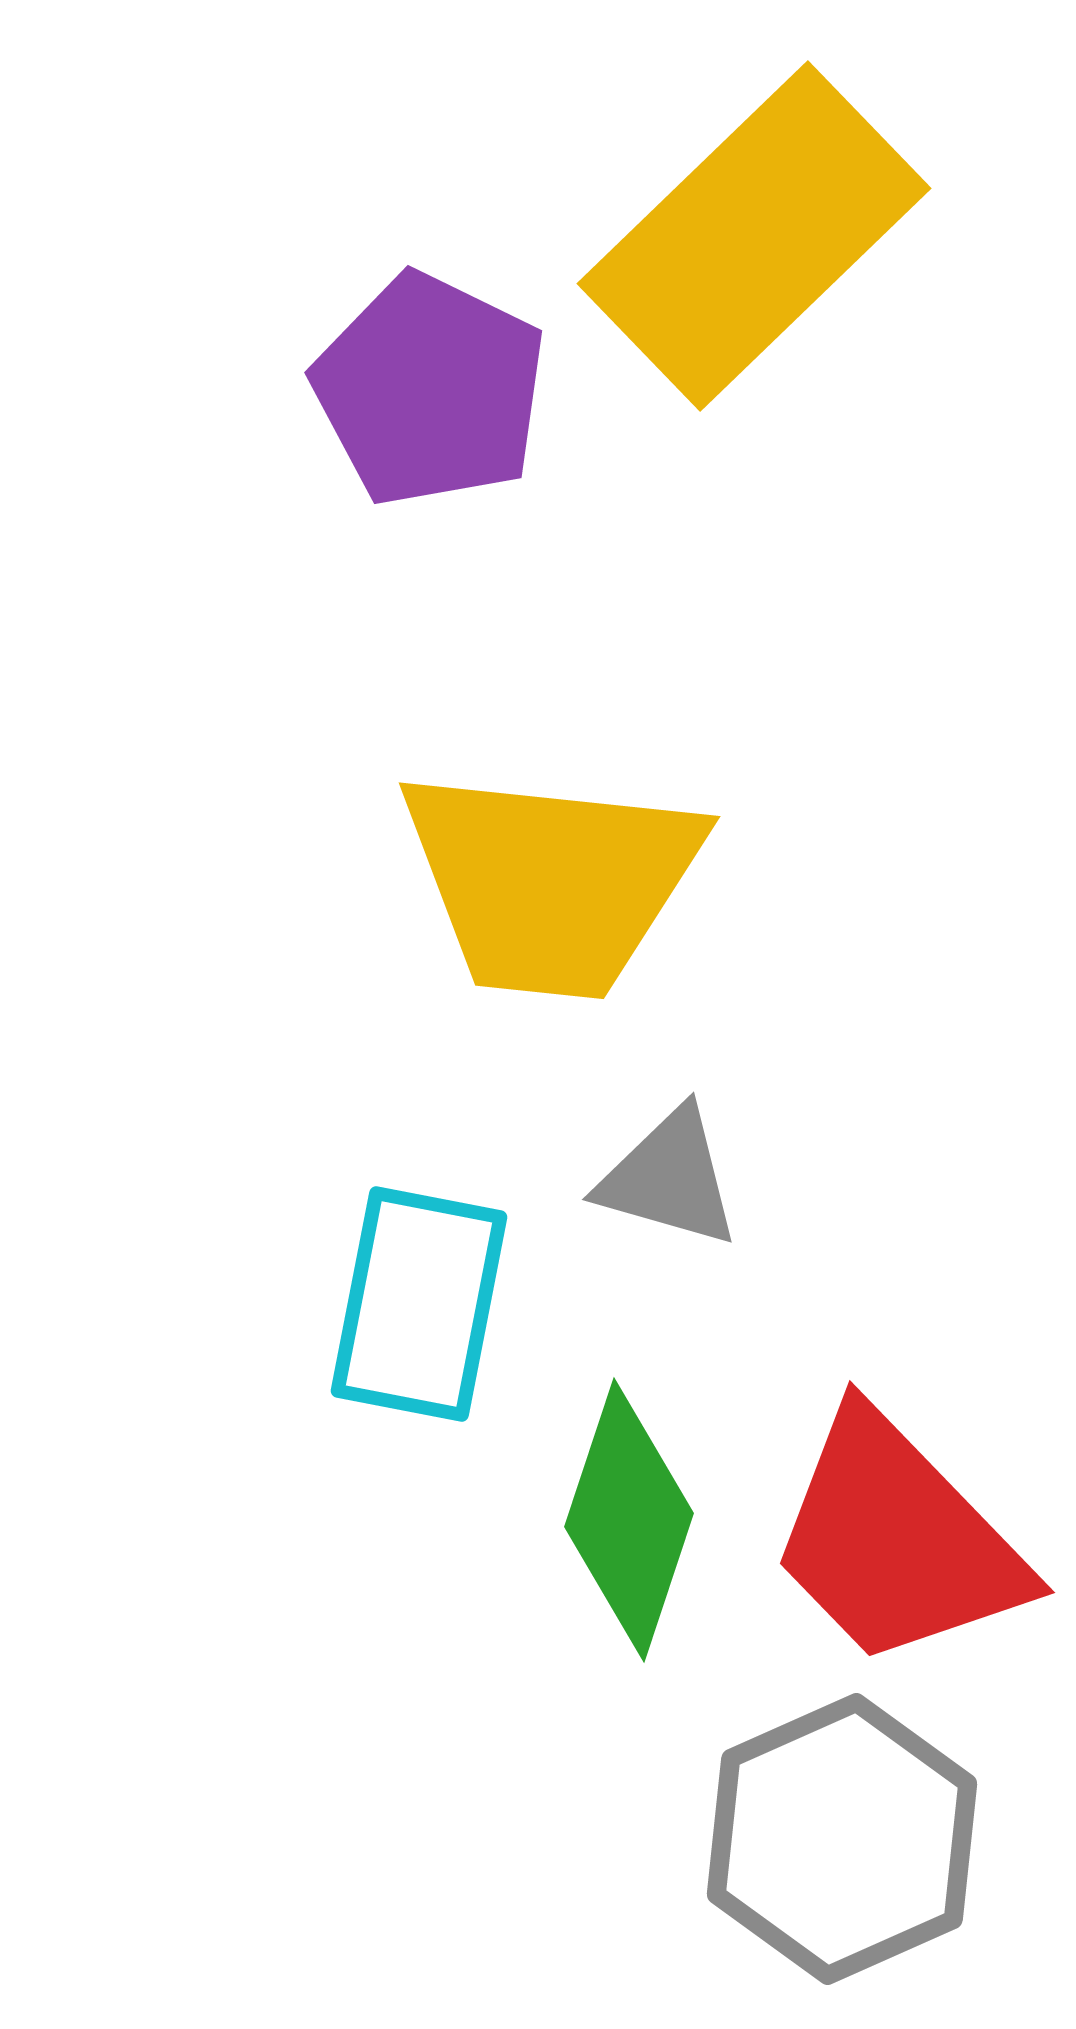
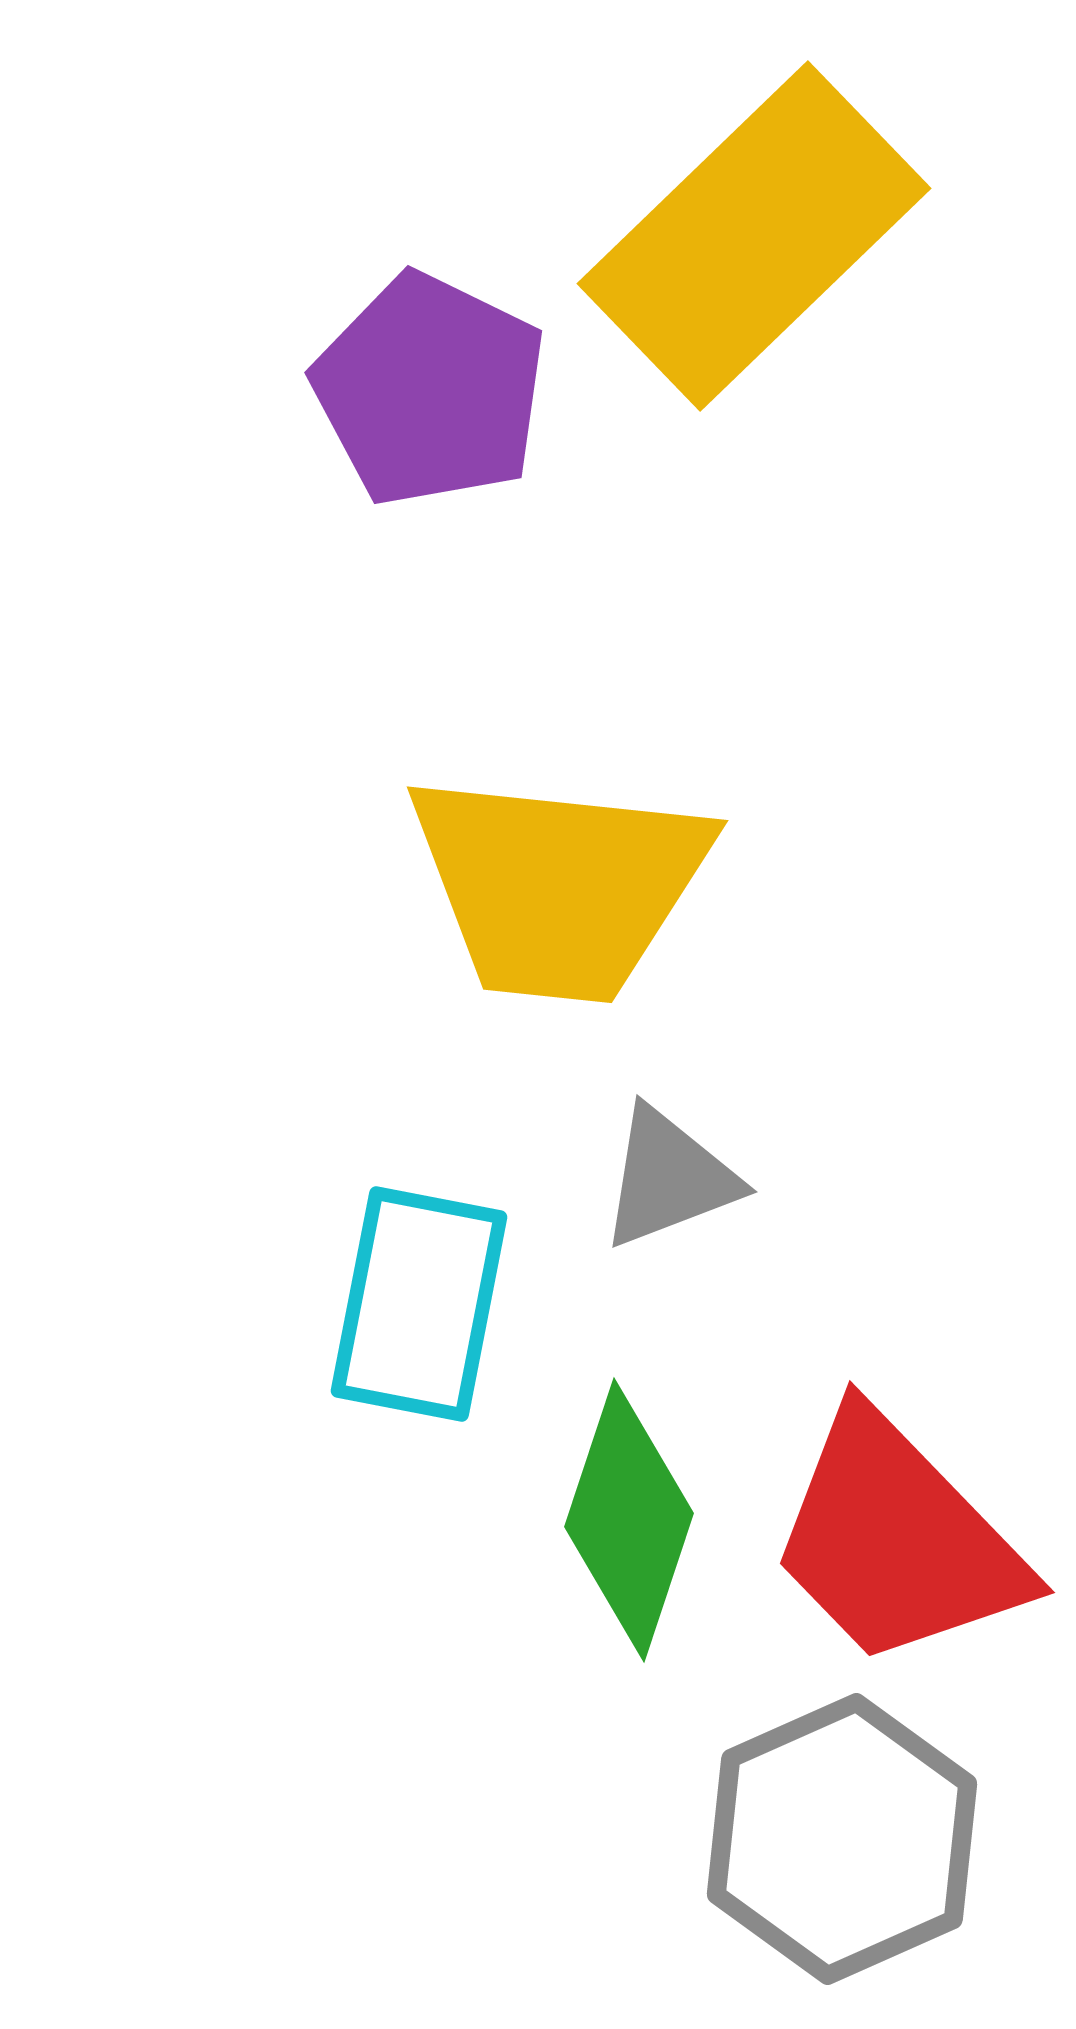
yellow trapezoid: moved 8 px right, 4 px down
gray triangle: rotated 37 degrees counterclockwise
